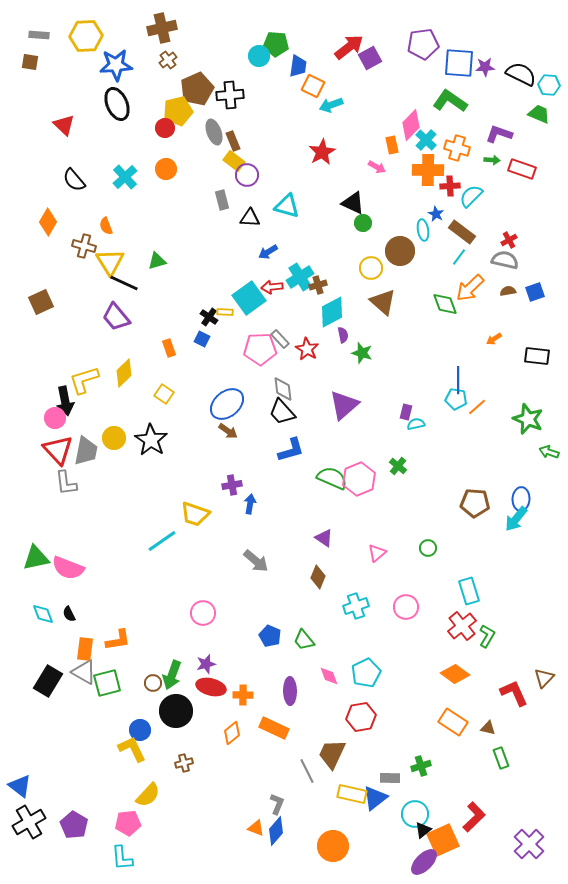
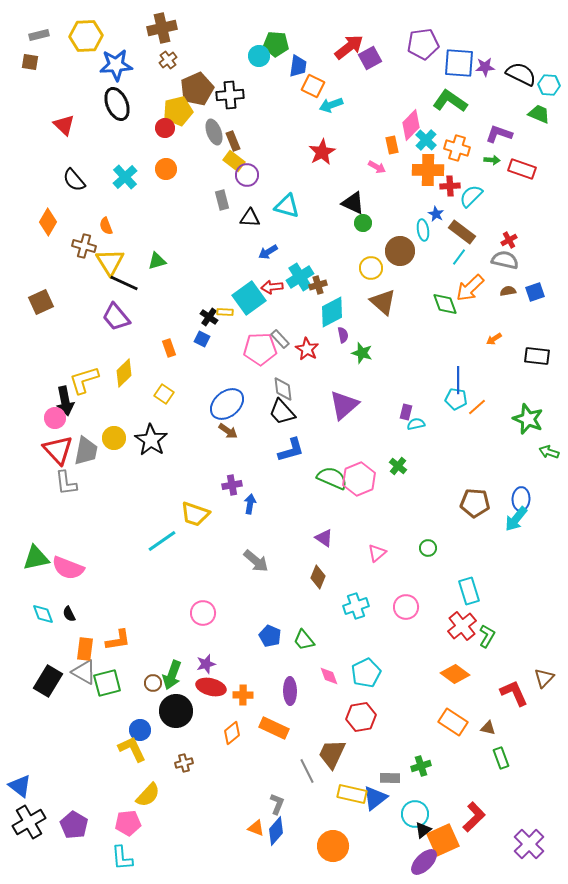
gray rectangle at (39, 35): rotated 18 degrees counterclockwise
